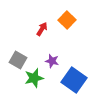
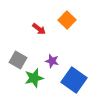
red arrow: moved 3 px left; rotated 96 degrees clockwise
